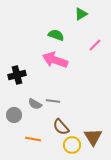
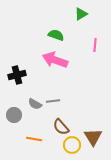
pink line: rotated 40 degrees counterclockwise
gray line: rotated 16 degrees counterclockwise
orange line: moved 1 px right
